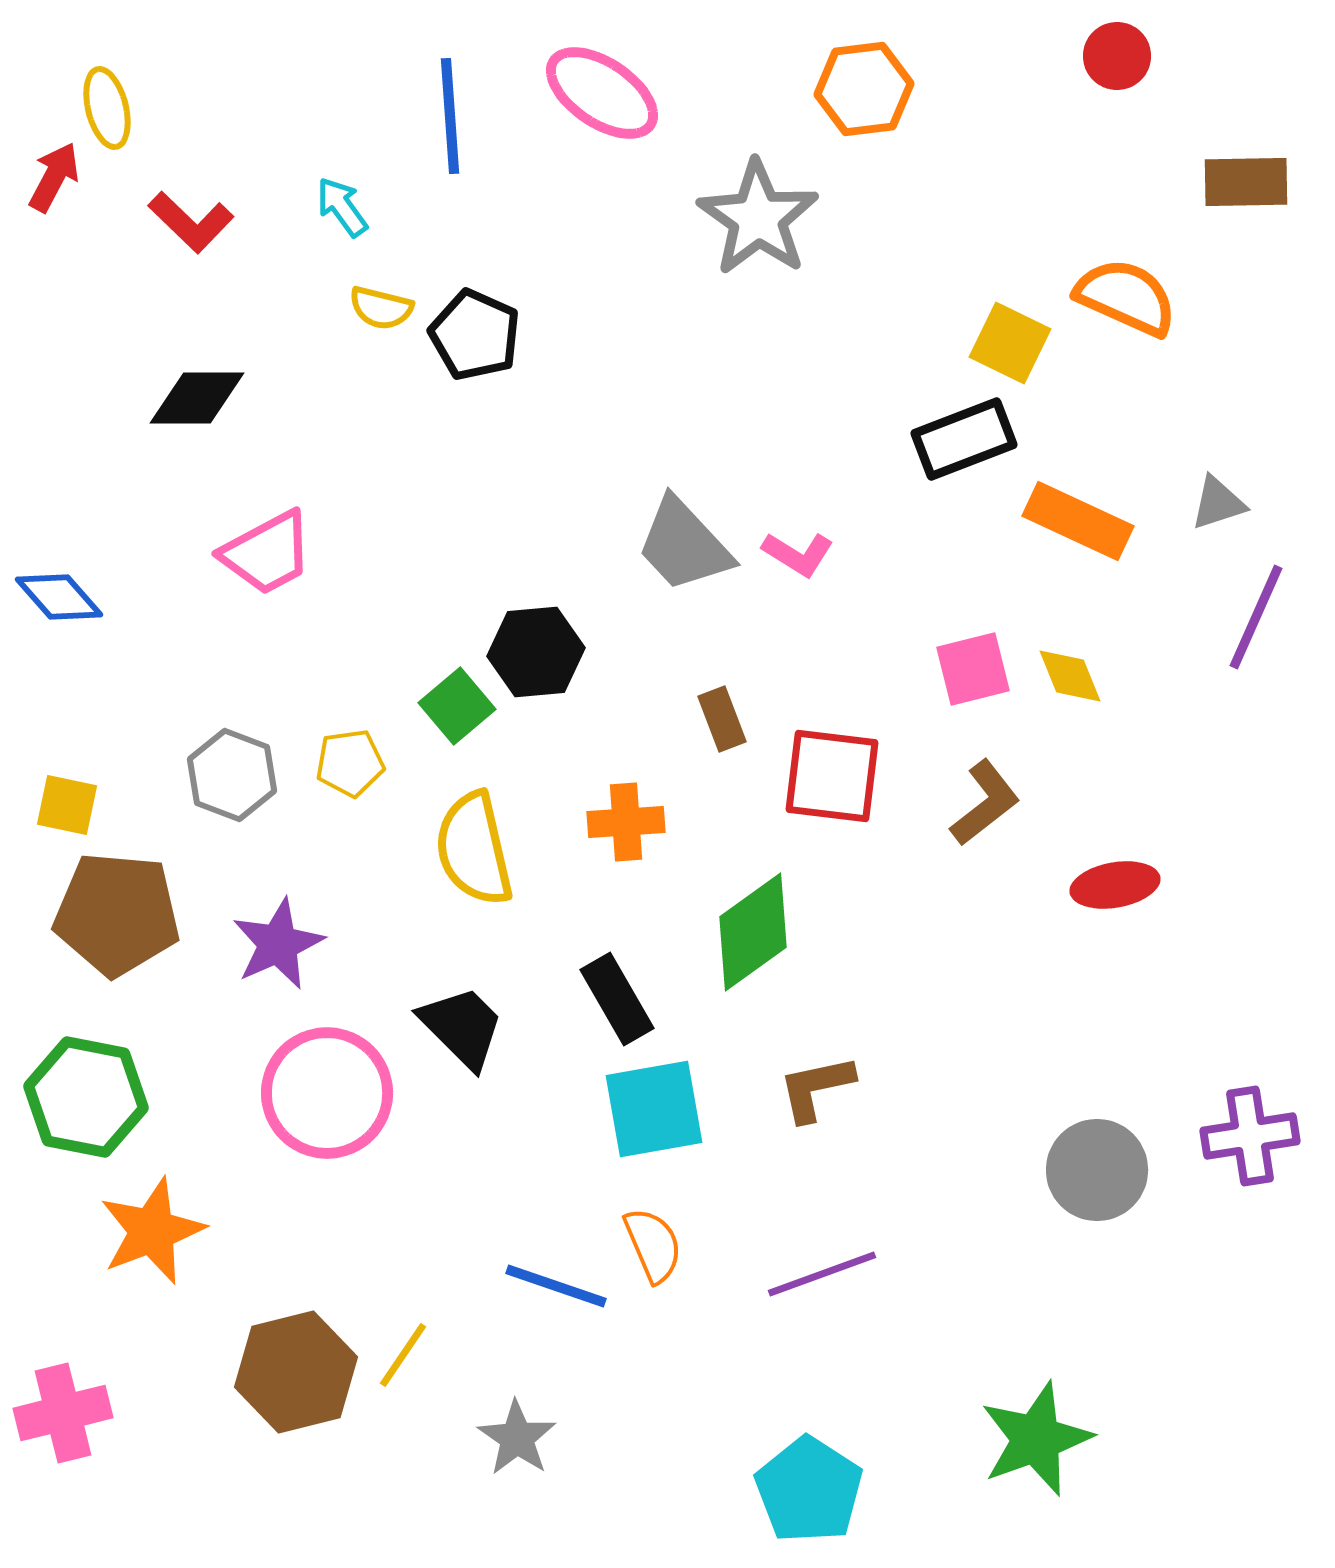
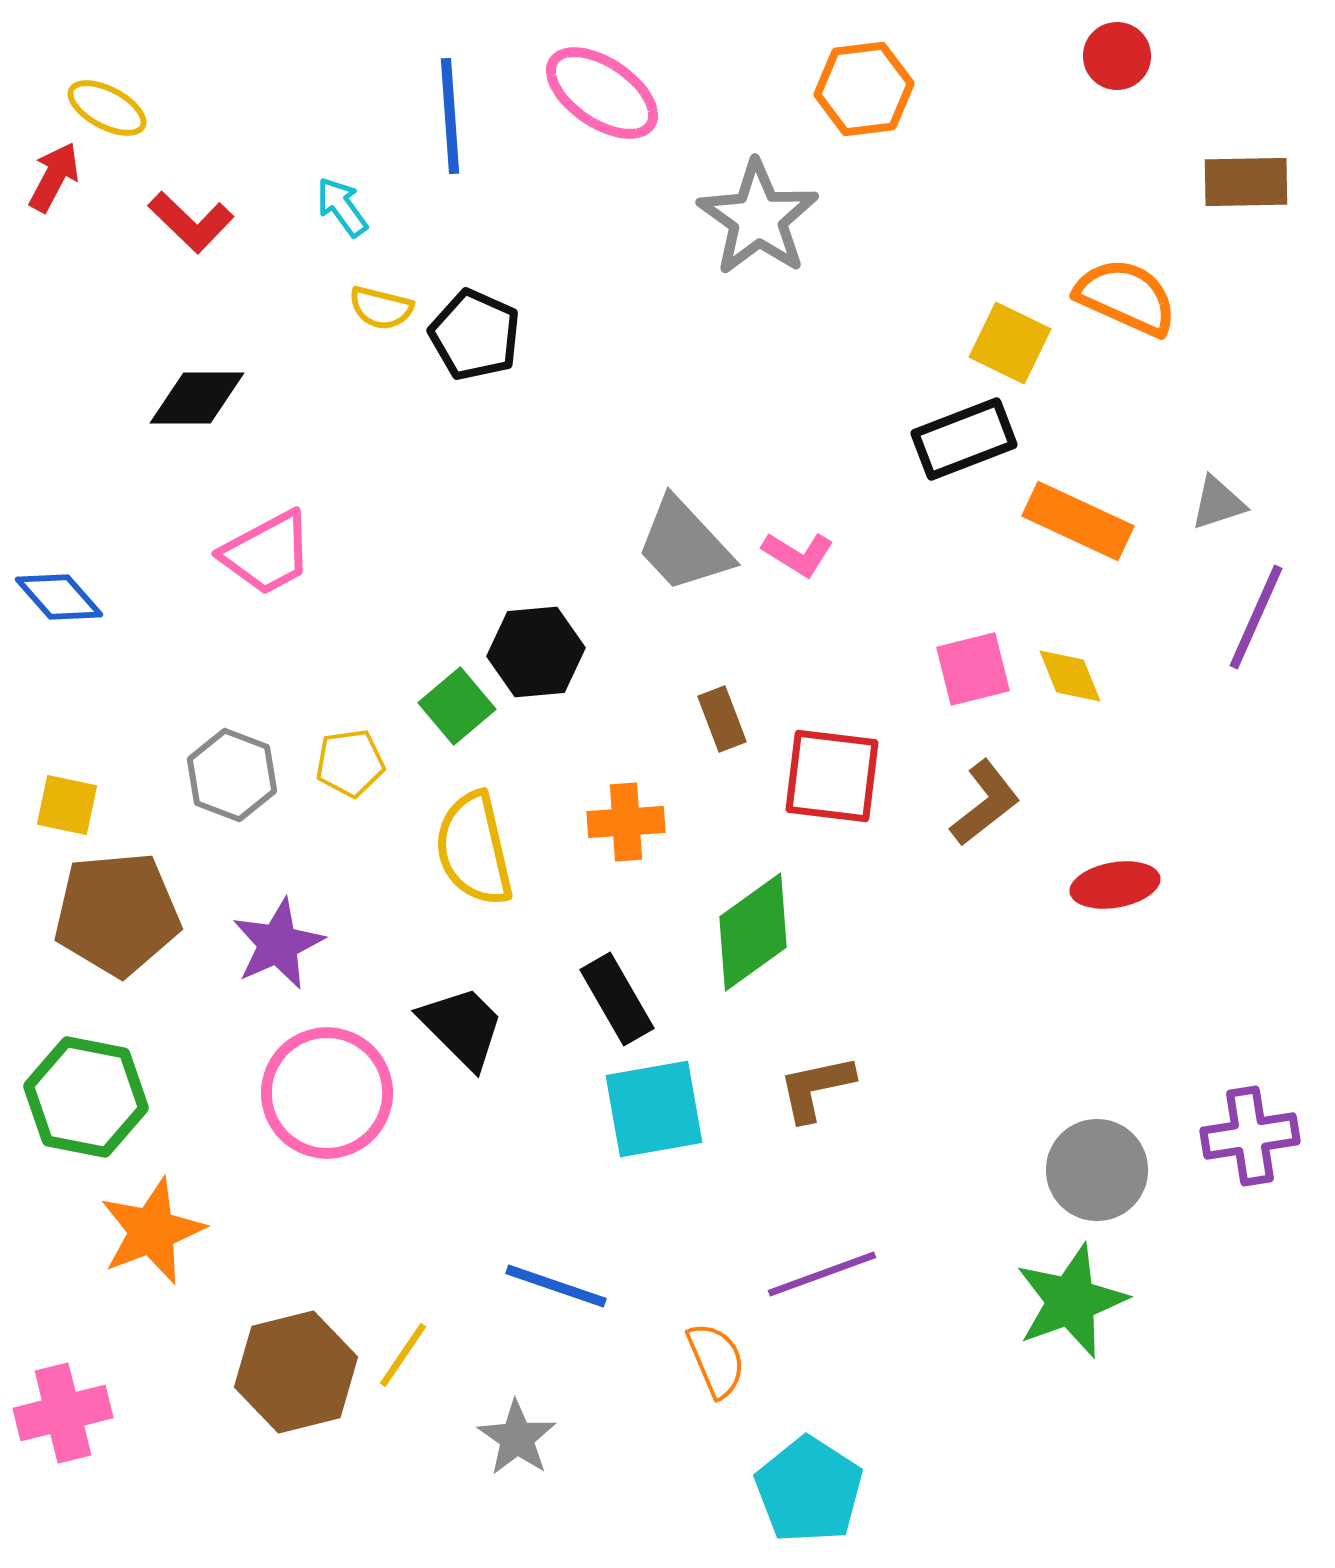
yellow ellipse at (107, 108): rotated 48 degrees counterclockwise
brown pentagon at (117, 914): rotated 10 degrees counterclockwise
orange semicircle at (653, 1245): moved 63 px right, 115 px down
green star at (1036, 1439): moved 35 px right, 138 px up
